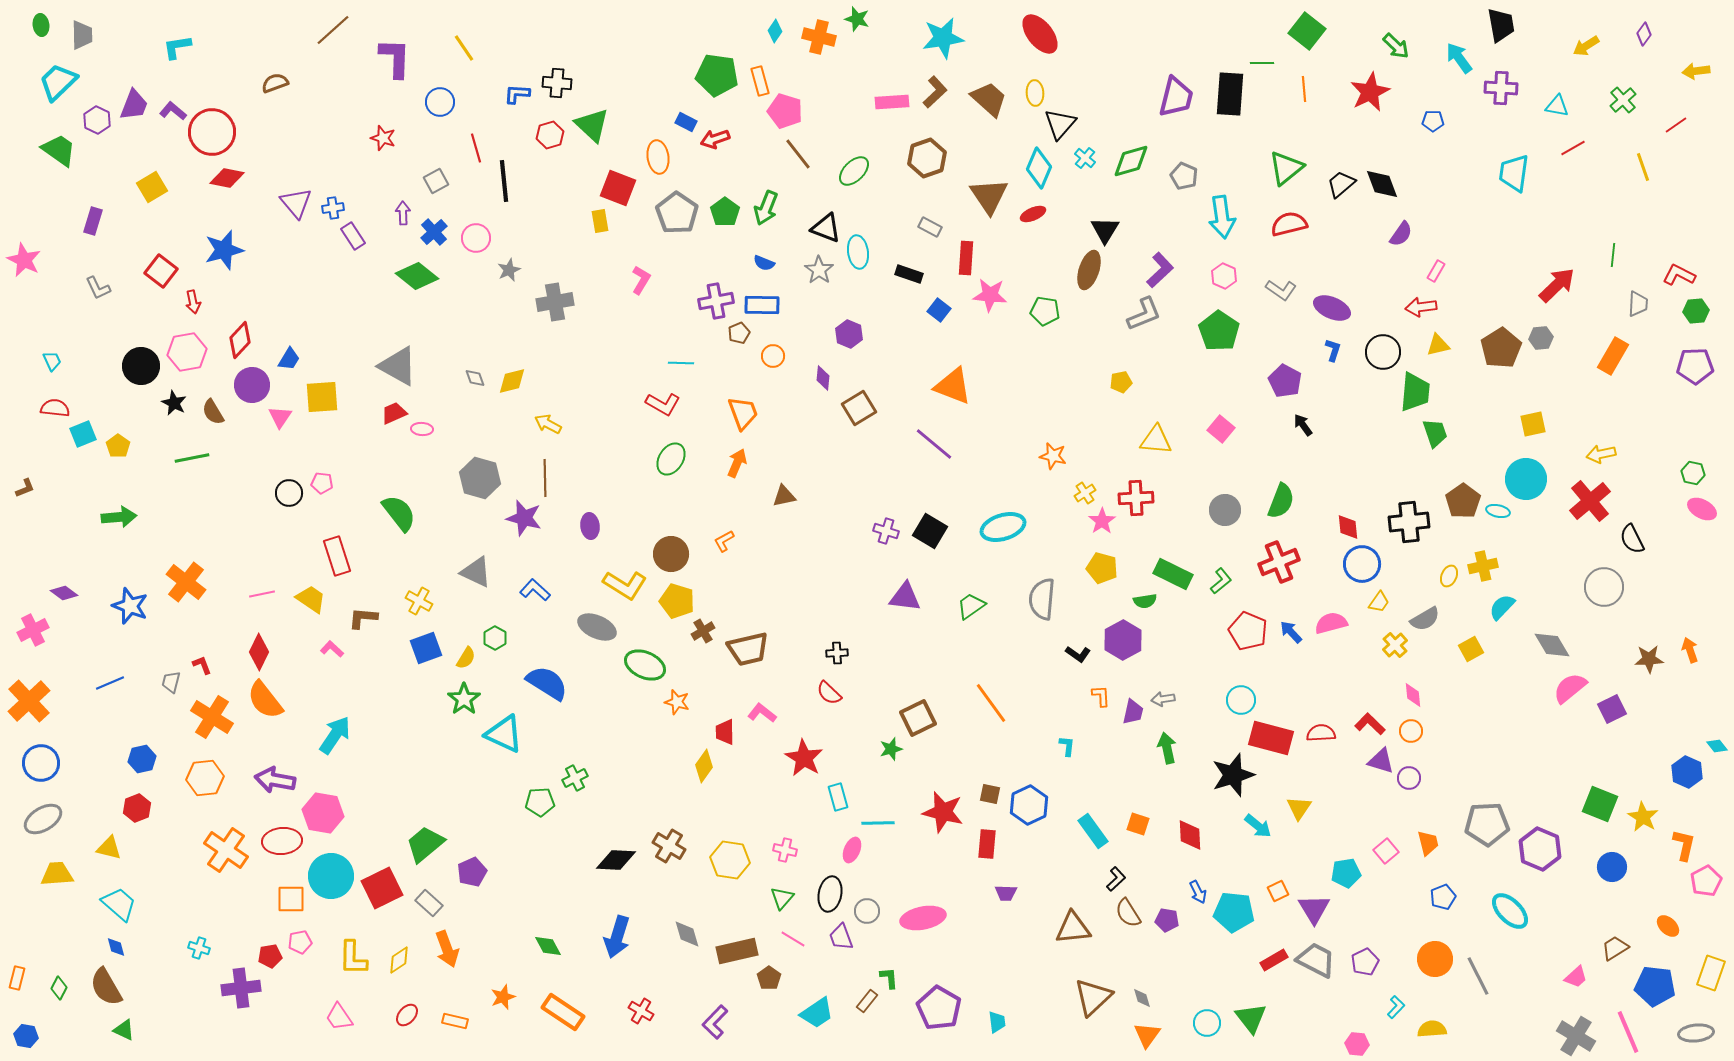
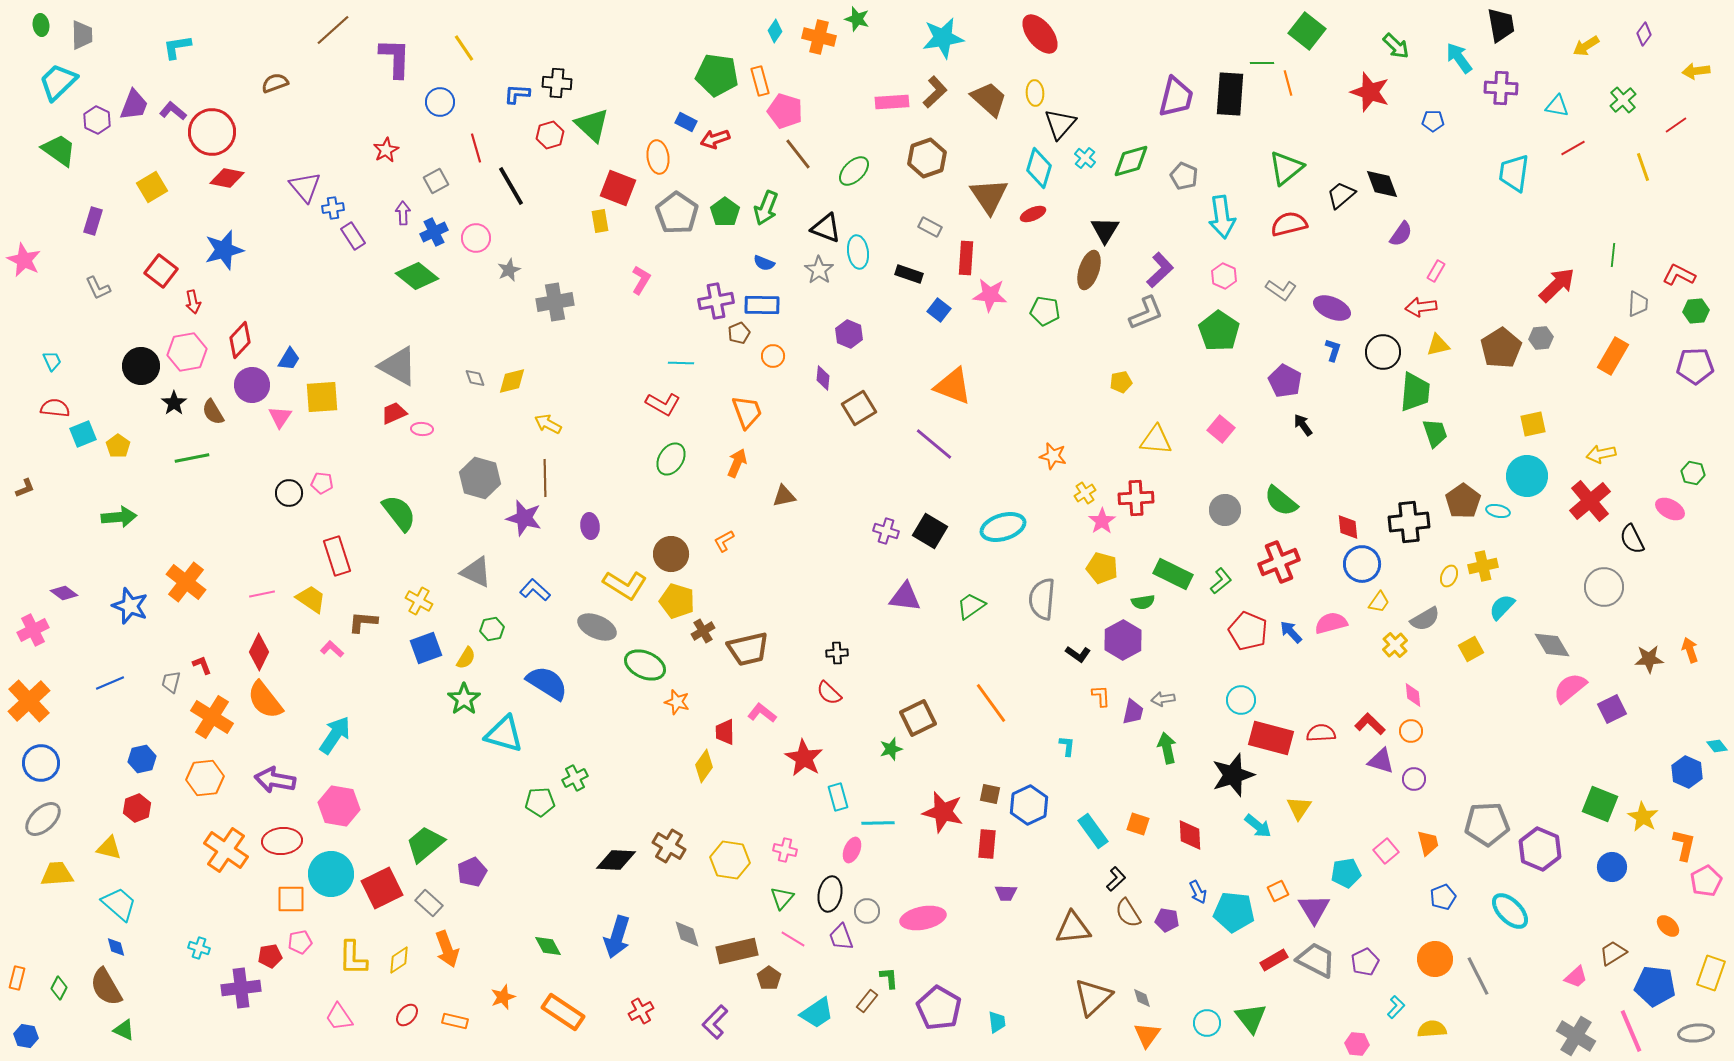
orange line at (1304, 89): moved 16 px left, 6 px up; rotated 10 degrees counterclockwise
red star at (1370, 92): rotated 27 degrees counterclockwise
red star at (383, 138): moved 3 px right, 12 px down; rotated 25 degrees clockwise
cyan diamond at (1039, 168): rotated 6 degrees counterclockwise
black line at (504, 181): moved 7 px right, 5 px down; rotated 24 degrees counterclockwise
black trapezoid at (1341, 184): moved 11 px down
purple triangle at (296, 203): moved 9 px right, 16 px up
blue cross at (434, 232): rotated 16 degrees clockwise
gray L-shape at (1144, 314): moved 2 px right, 1 px up
black star at (174, 403): rotated 10 degrees clockwise
orange trapezoid at (743, 413): moved 4 px right, 1 px up
cyan circle at (1526, 479): moved 1 px right, 3 px up
green semicircle at (1281, 501): rotated 108 degrees clockwise
pink ellipse at (1702, 509): moved 32 px left
green semicircle at (1145, 601): moved 2 px left, 1 px down
brown L-shape at (363, 618): moved 4 px down
green hexagon at (495, 638): moved 3 px left, 9 px up; rotated 20 degrees clockwise
cyan triangle at (504, 734): rotated 9 degrees counterclockwise
purple circle at (1409, 778): moved 5 px right, 1 px down
pink hexagon at (323, 813): moved 16 px right, 7 px up
gray ellipse at (43, 819): rotated 12 degrees counterclockwise
cyan circle at (331, 876): moved 2 px up
brown trapezoid at (1615, 948): moved 2 px left, 5 px down
red cross at (641, 1011): rotated 30 degrees clockwise
pink line at (1628, 1032): moved 3 px right, 1 px up
